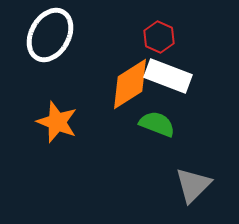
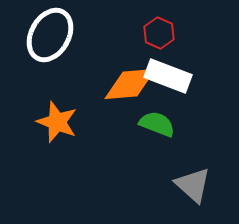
red hexagon: moved 4 px up
orange diamond: rotated 28 degrees clockwise
gray triangle: rotated 33 degrees counterclockwise
